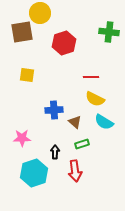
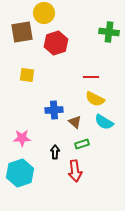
yellow circle: moved 4 px right
red hexagon: moved 8 px left
cyan hexagon: moved 14 px left
